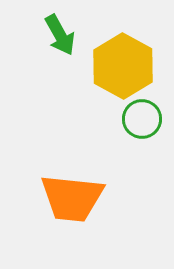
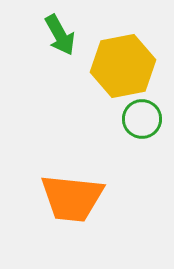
yellow hexagon: rotated 20 degrees clockwise
